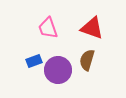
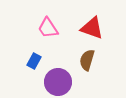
pink trapezoid: rotated 15 degrees counterclockwise
blue rectangle: rotated 42 degrees counterclockwise
purple circle: moved 12 px down
